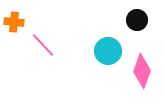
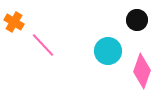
orange cross: rotated 24 degrees clockwise
